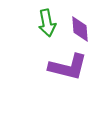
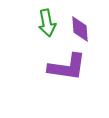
purple L-shape: moved 1 px left; rotated 6 degrees counterclockwise
